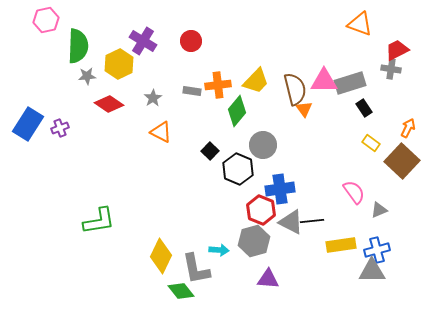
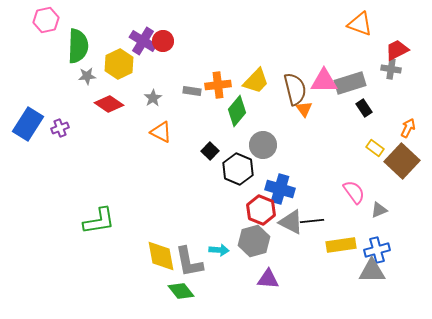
red circle at (191, 41): moved 28 px left
yellow rectangle at (371, 143): moved 4 px right, 5 px down
blue cross at (280, 189): rotated 24 degrees clockwise
yellow diamond at (161, 256): rotated 36 degrees counterclockwise
gray L-shape at (196, 269): moved 7 px left, 7 px up
